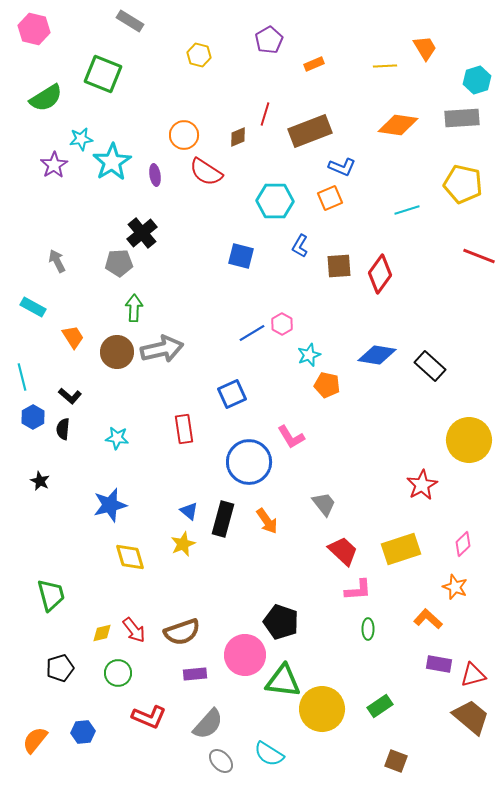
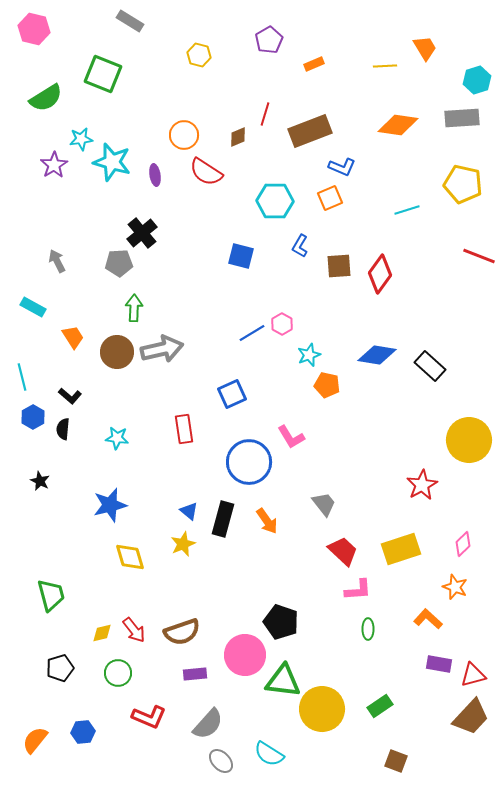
cyan star at (112, 162): rotated 24 degrees counterclockwise
brown trapezoid at (471, 717): rotated 93 degrees clockwise
